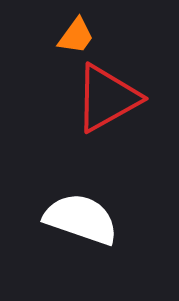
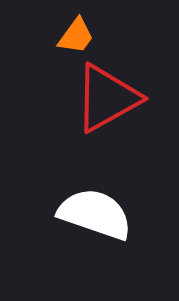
white semicircle: moved 14 px right, 5 px up
